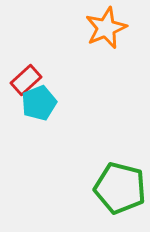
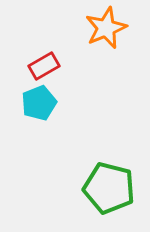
red rectangle: moved 18 px right, 14 px up; rotated 12 degrees clockwise
green pentagon: moved 11 px left
